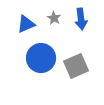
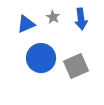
gray star: moved 1 px left, 1 px up
